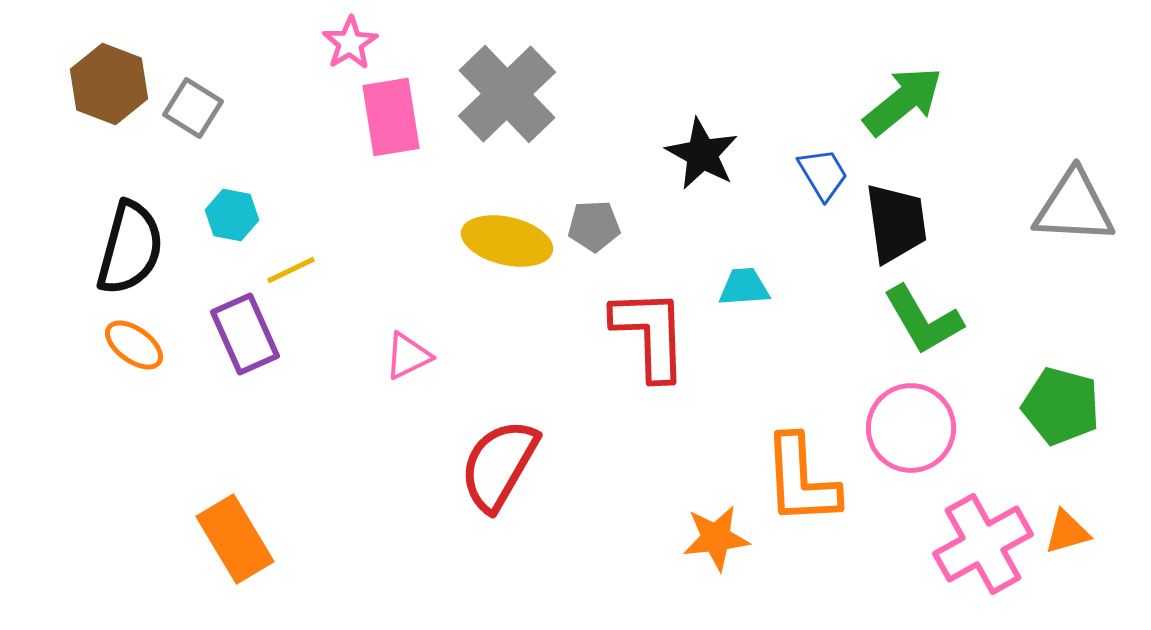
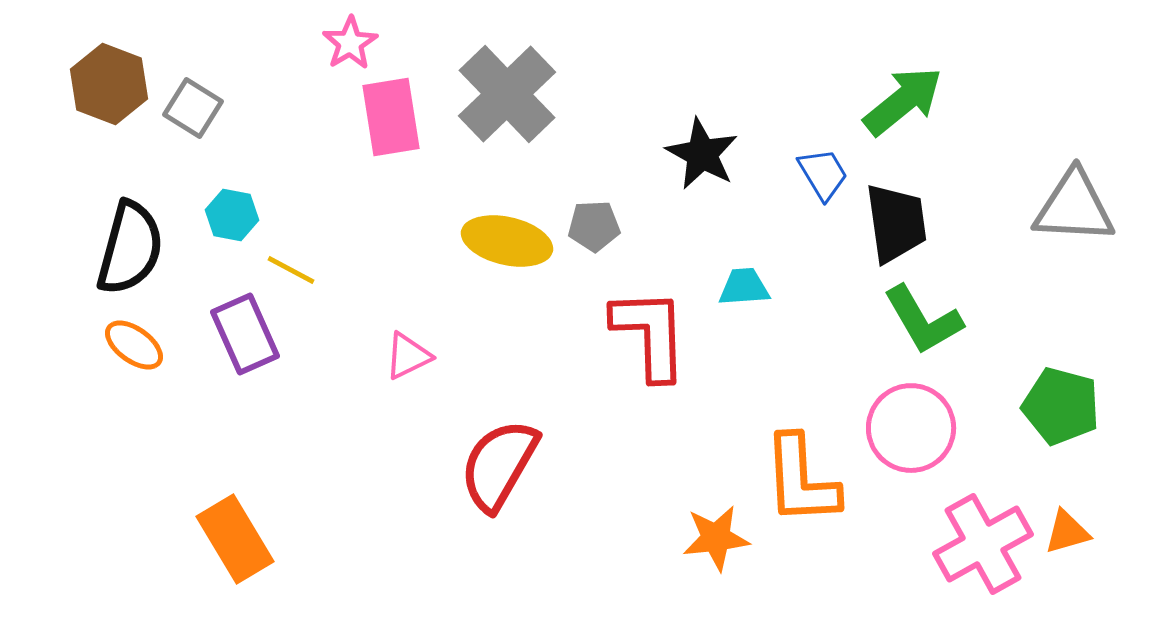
yellow line: rotated 54 degrees clockwise
